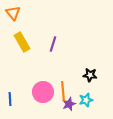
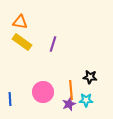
orange triangle: moved 7 px right, 9 px down; rotated 42 degrees counterclockwise
yellow rectangle: rotated 24 degrees counterclockwise
black star: moved 2 px down
orange line: moved 8 px right, 1 px up
cyan star: rotated 16 degrees clockwise
